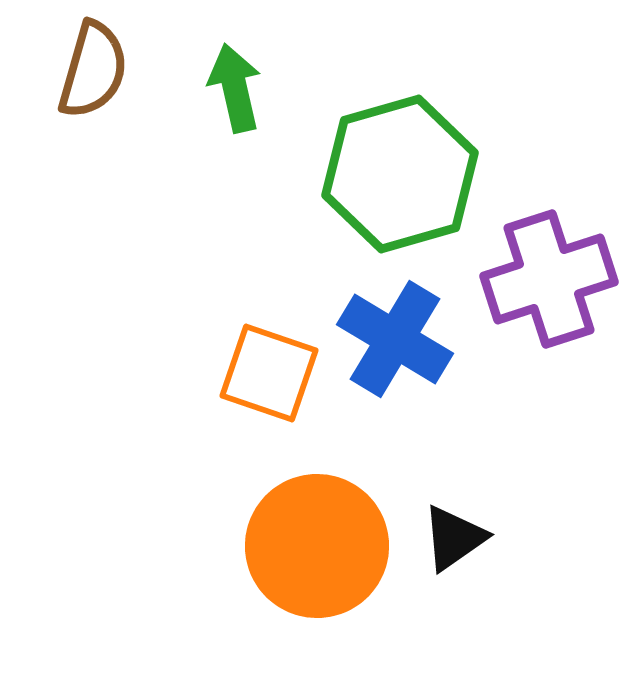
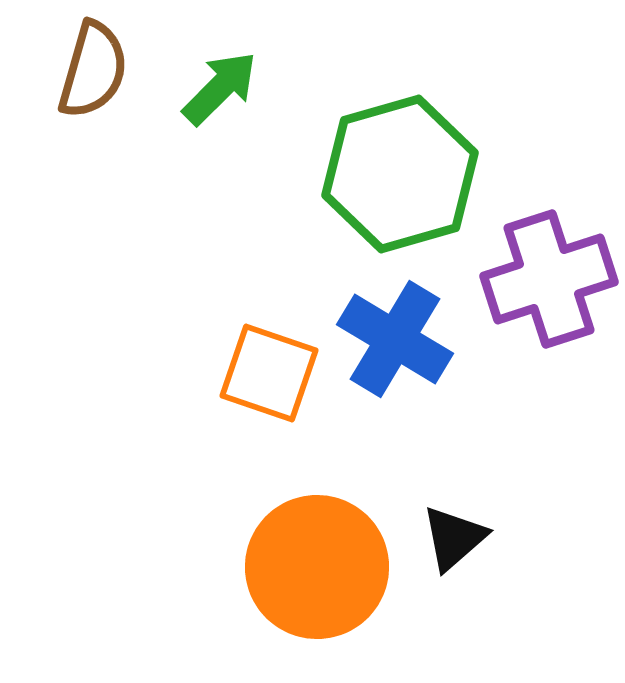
green arrow: moved 15 px left; rotated 58 degrees clockwise
black triangle: rotated 6 degrees counterclockwise
orange circle: moved 21 px down
